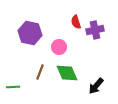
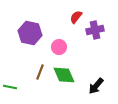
red semicircle: moved 5 px up; rotated 56 degrees clockwise
green diamond: moved 3 px left, 2 px down
green line: moved 3 px left; rotated 16 degrees clockwise
